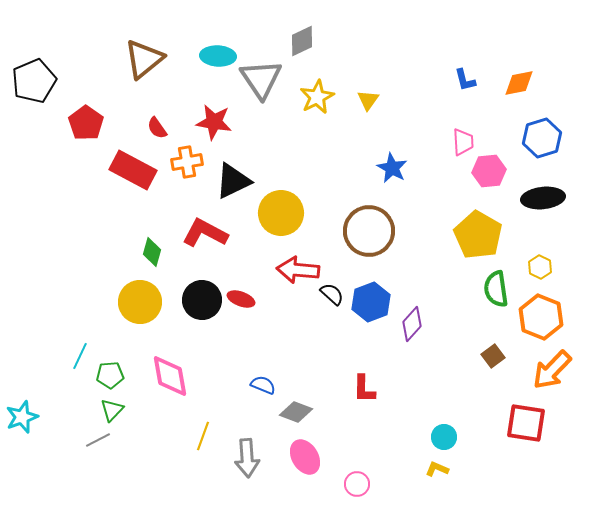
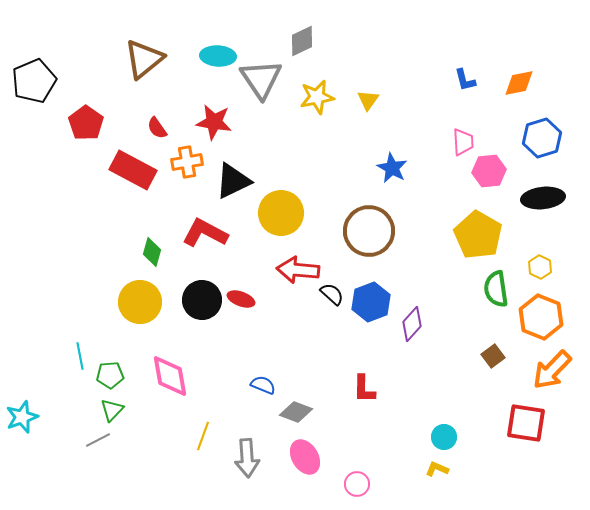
yellow star at (317, 97): rotated 16 degrees clockwise
cyan line at (80, 356): rotated 36 degrees counterclockwise
